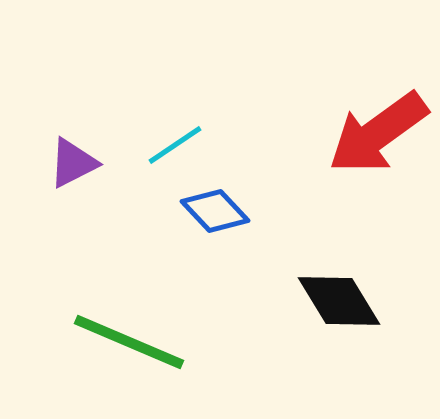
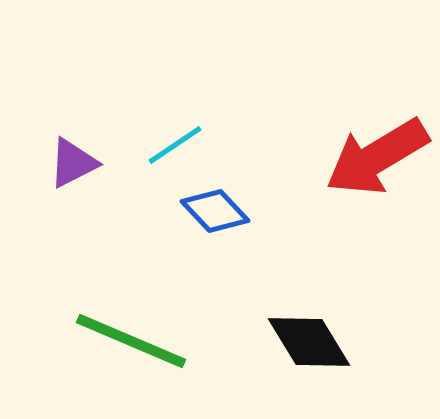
red arrow: moved 1 px left, 24 px down; rotated 5 degrees clockwise
black diamond: moved 30 px left, 41 px down
green line: moved 2 px right, 1 px up
